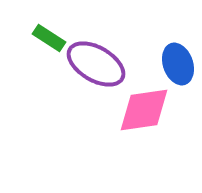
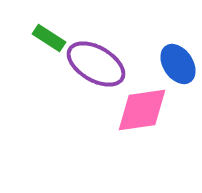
blue ellipse: rotated 15 degrees counterclockwise
pink diamond: moved 2 px left
